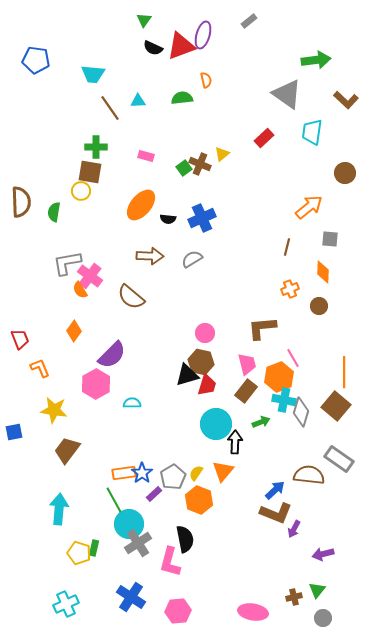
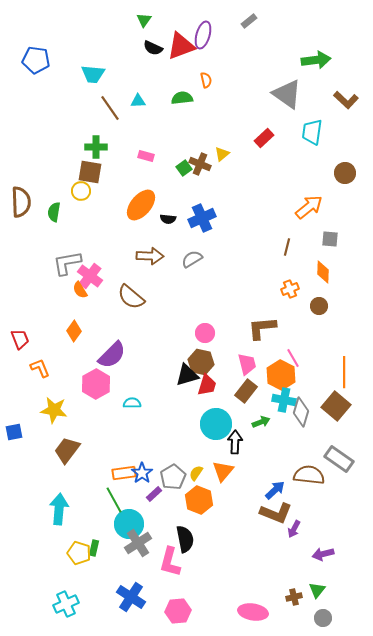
orange hexagon at (279, 377): moved 2 px right, 2 px up; rotated 12 degrees counterclockwise
